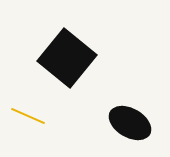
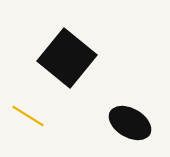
yellow line: rotated 8 degrees clockwise
